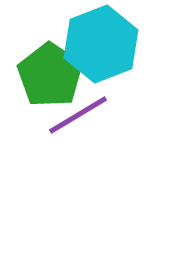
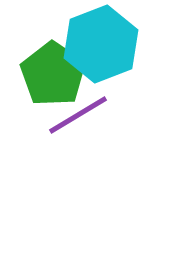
green pentagon: moved 3 px right, 1 px up
